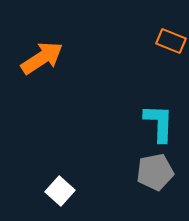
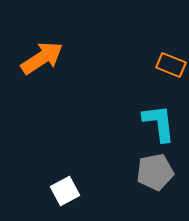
orange rectangle: moved 24 px down
cyan L-shape: rotated 9 degrees counterclockwise
white square: moved 5 px right; rotated 20 degrees clockwise
